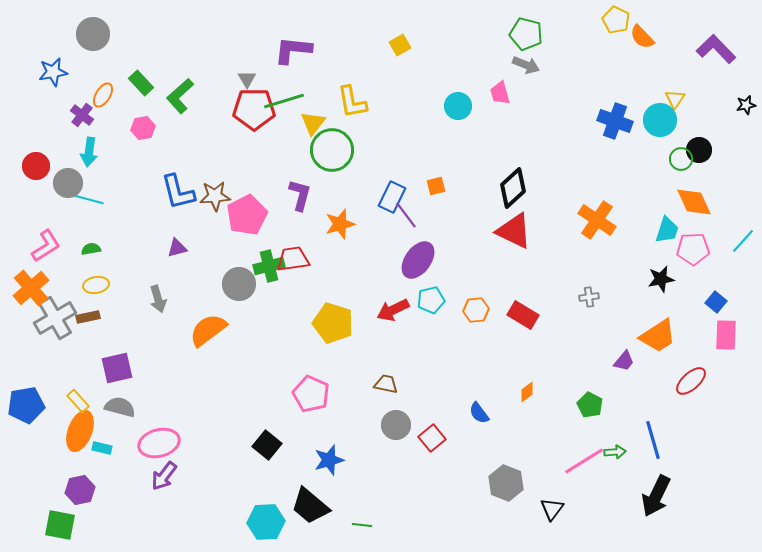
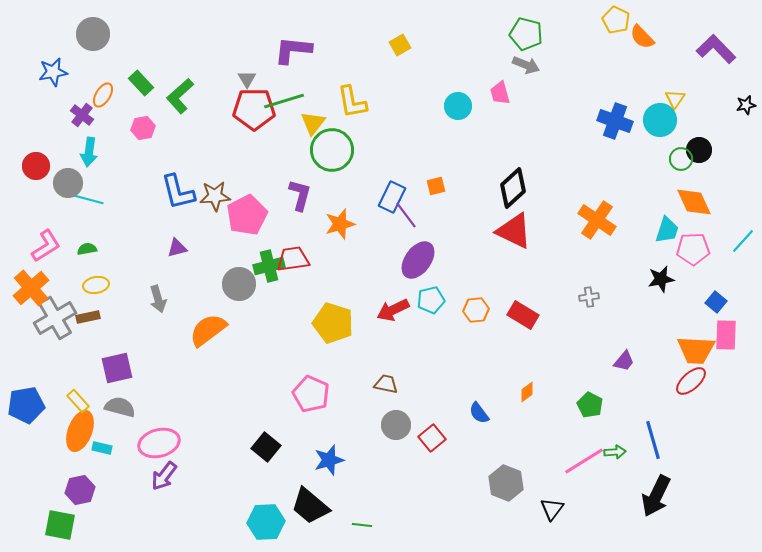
green semicircle at (91, 249): moved 4 px left
orange trapezoid at (658, 336): moved 38 px right, 14 px down; rotated 36 degrees clockwise
black square at (267, 445): moved 1 px left, 2 px down
